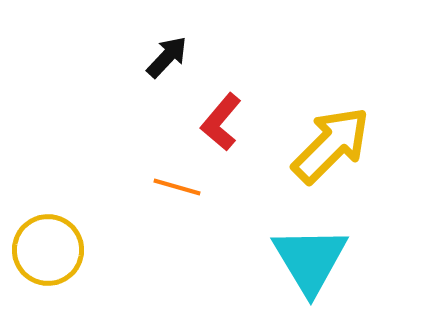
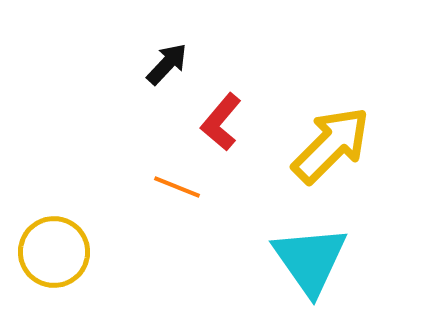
black arrow: moved 7 px down
orange line: rotated 6 degrees clockwise
yellow circle: moved 6 px right, 2 px down
cyan triangle: rotated 4 degrees counterclockwise
